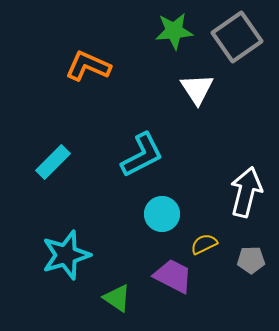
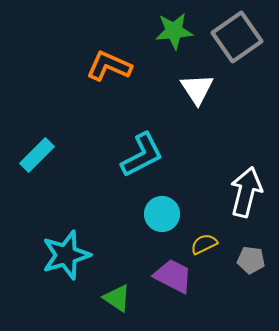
orange L-shape: moved 21 px right
cyan rectangle: moved 16 px left, 7 px up
gray pentagon: rotated 8 degrees clockwise
